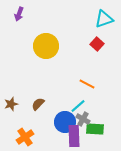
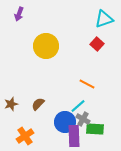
orange cross: moved 1 px up
